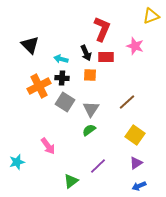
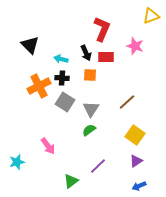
purple triangle: moved 2 px up
